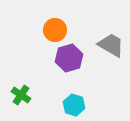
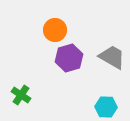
gray trapezoid: moved 1 px right, 12 px down
cyan hexagon: moved 32 px right, 2 px down; rotated 15 degrees counterclockwise
